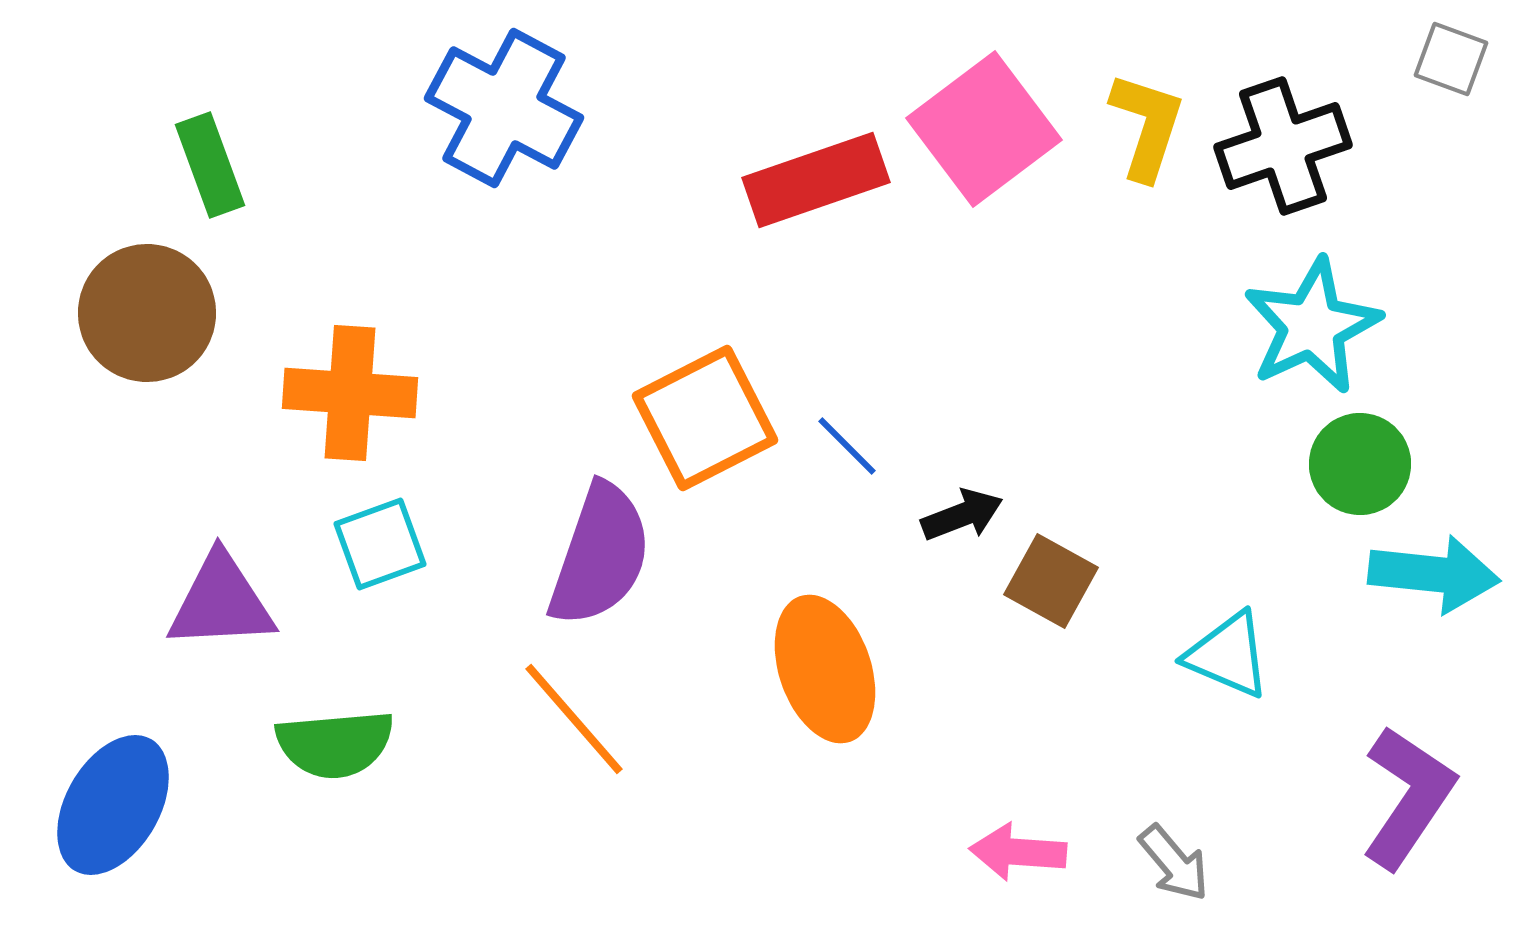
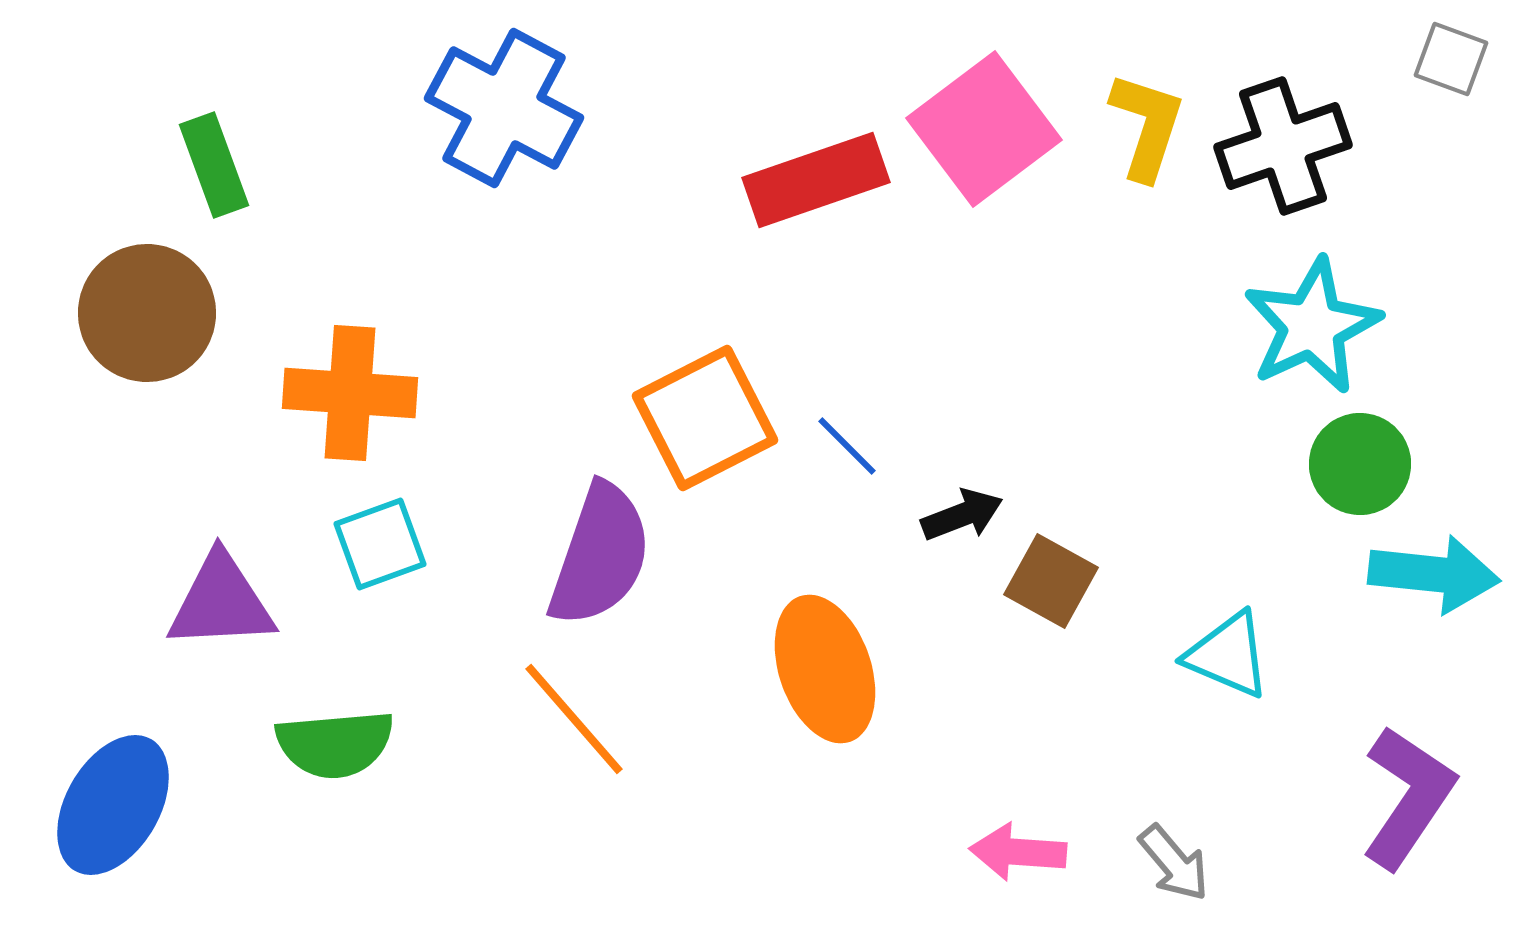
green rectangle: moved 4 px right
